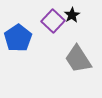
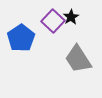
black star: moved 1 px left, 2 px down
blue pentagon: moved 3 px right
